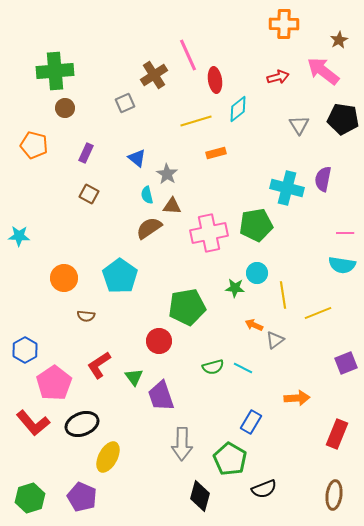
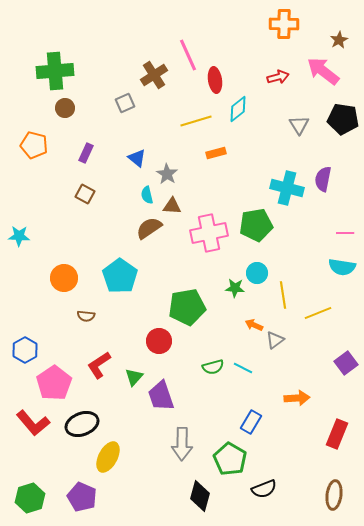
brown square at (89, 194): moved 4 px left
cyan semicircle at (342, 265): moved 2 px down
purple square at (346, 363): rotated 15 degrees counterclockwise
green triangle at (134, 377): rotated 18 degrees clockwise
